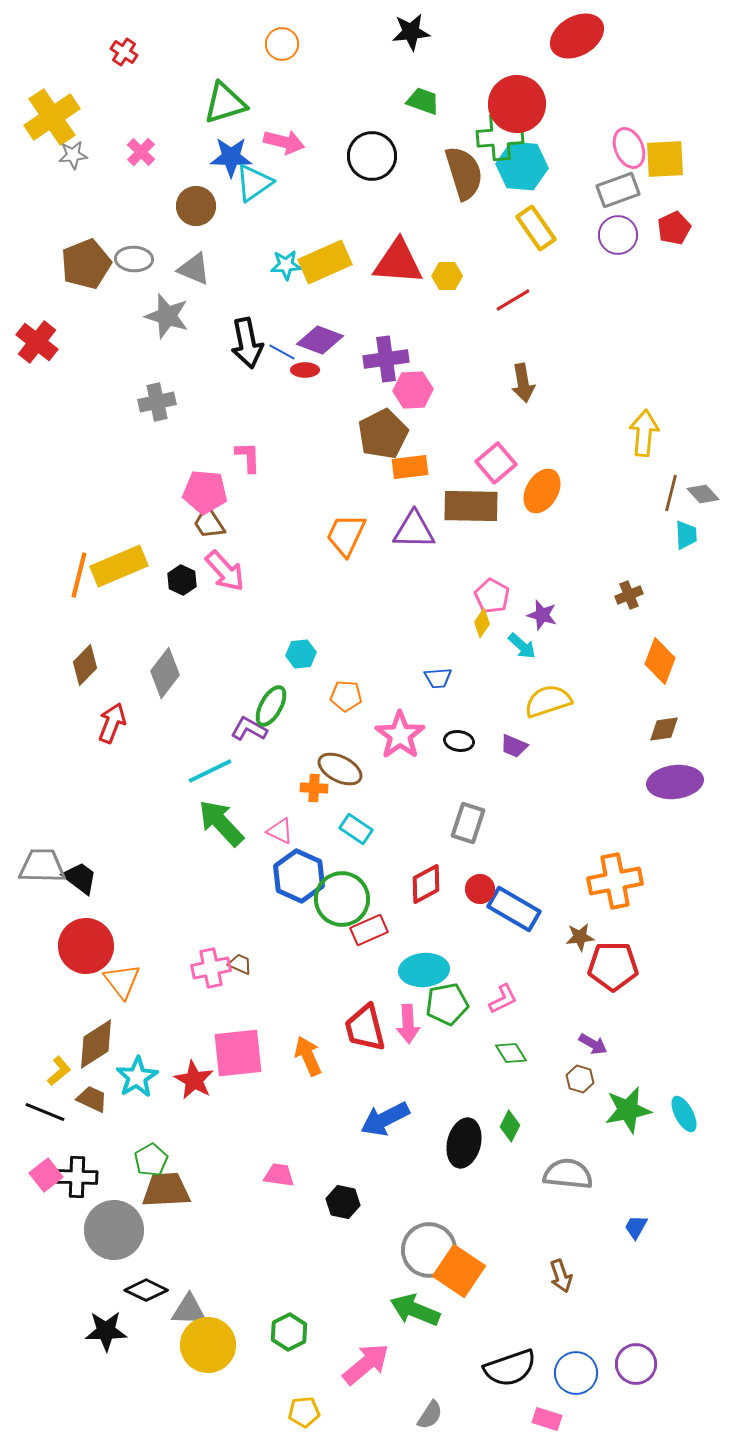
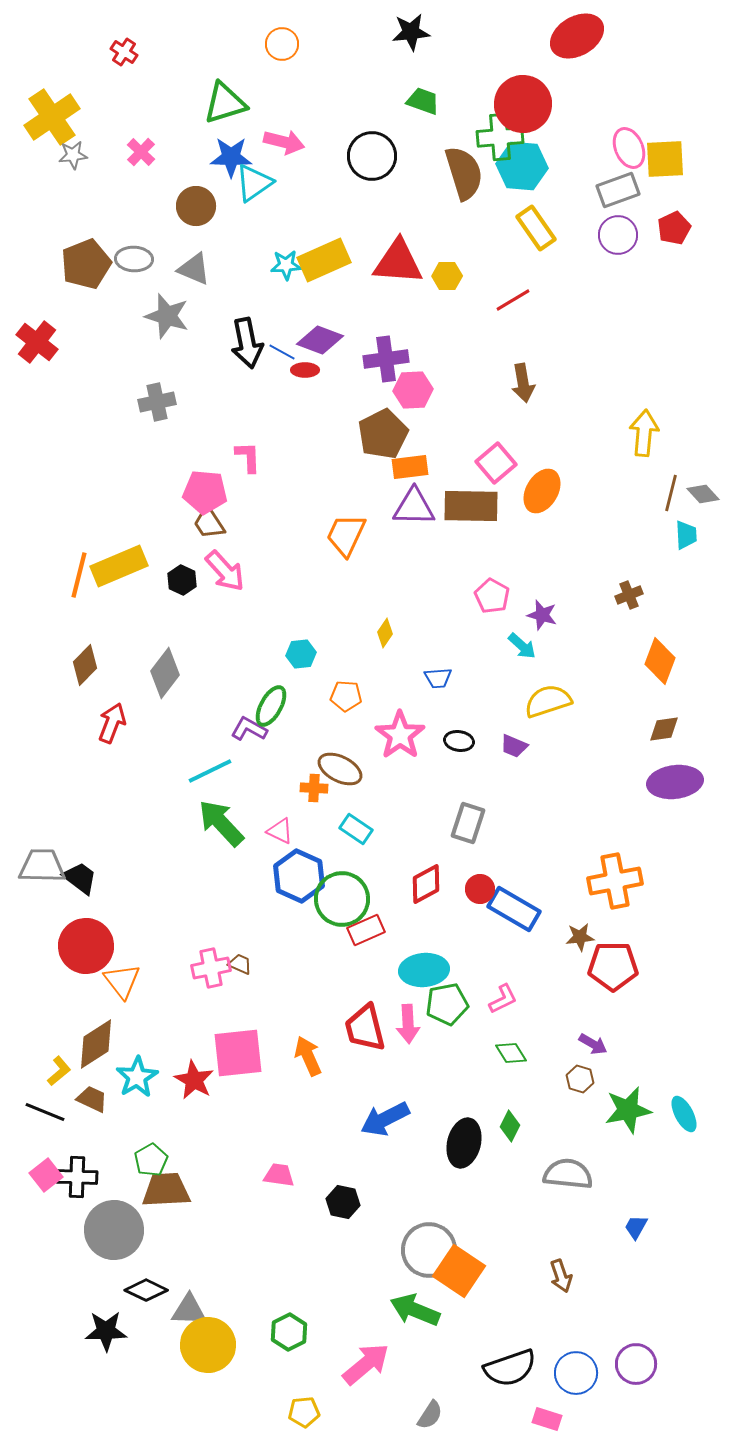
red circle at (517, 104): moved 6 px right
yellow rectangle at (325, 262): moved 1 px left, 2 px up
purple triangle at (414, 530): moved 23 px up
yellow diamond at (482, 623): moved 97 px left, 10 px down
red rectangle at (369, 930): moved 3 px left
